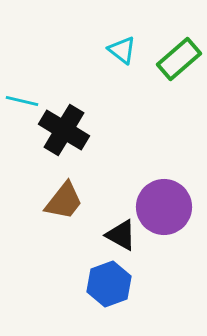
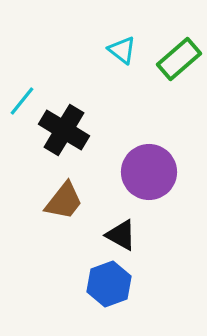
cyan line: rotated 64 degrees counterclockwise
purple circle: moved 15 px left, 35 px up
